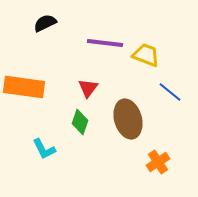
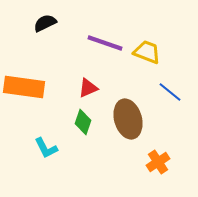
purple line: rotated 12 degrees clockwise
yellow trapezoid: moved 1 px right, 3 px up
red triangle: rotated 30 degrees clockwise
green diamond: moved 3 px right
cyan L-shape: moved 2 px right, 1 px up
